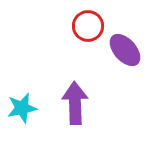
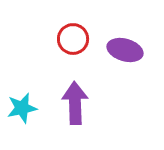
red circle: moved 15 px left, 13 px down
purple ellipse: rotated 32 degrees counterclockwise
